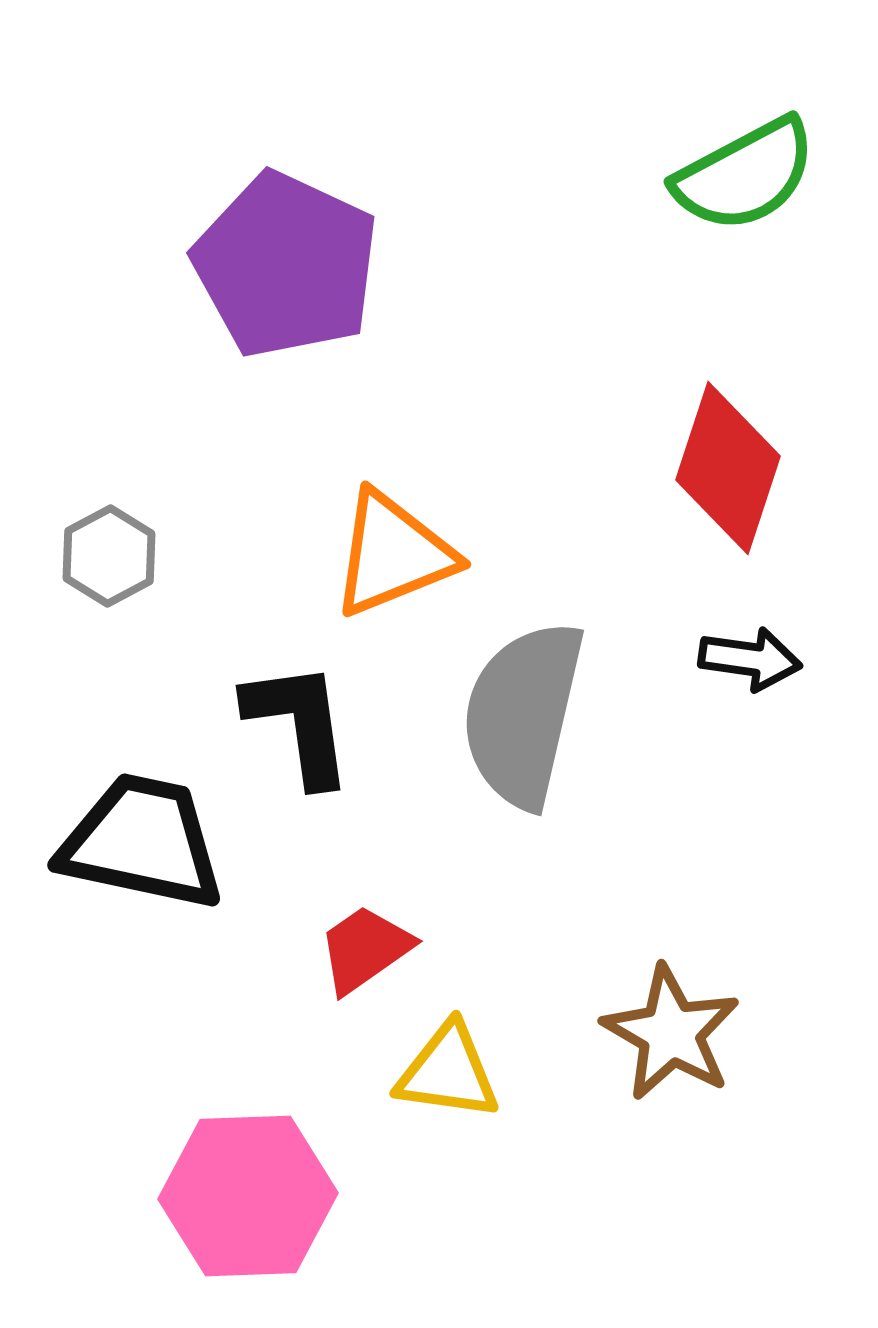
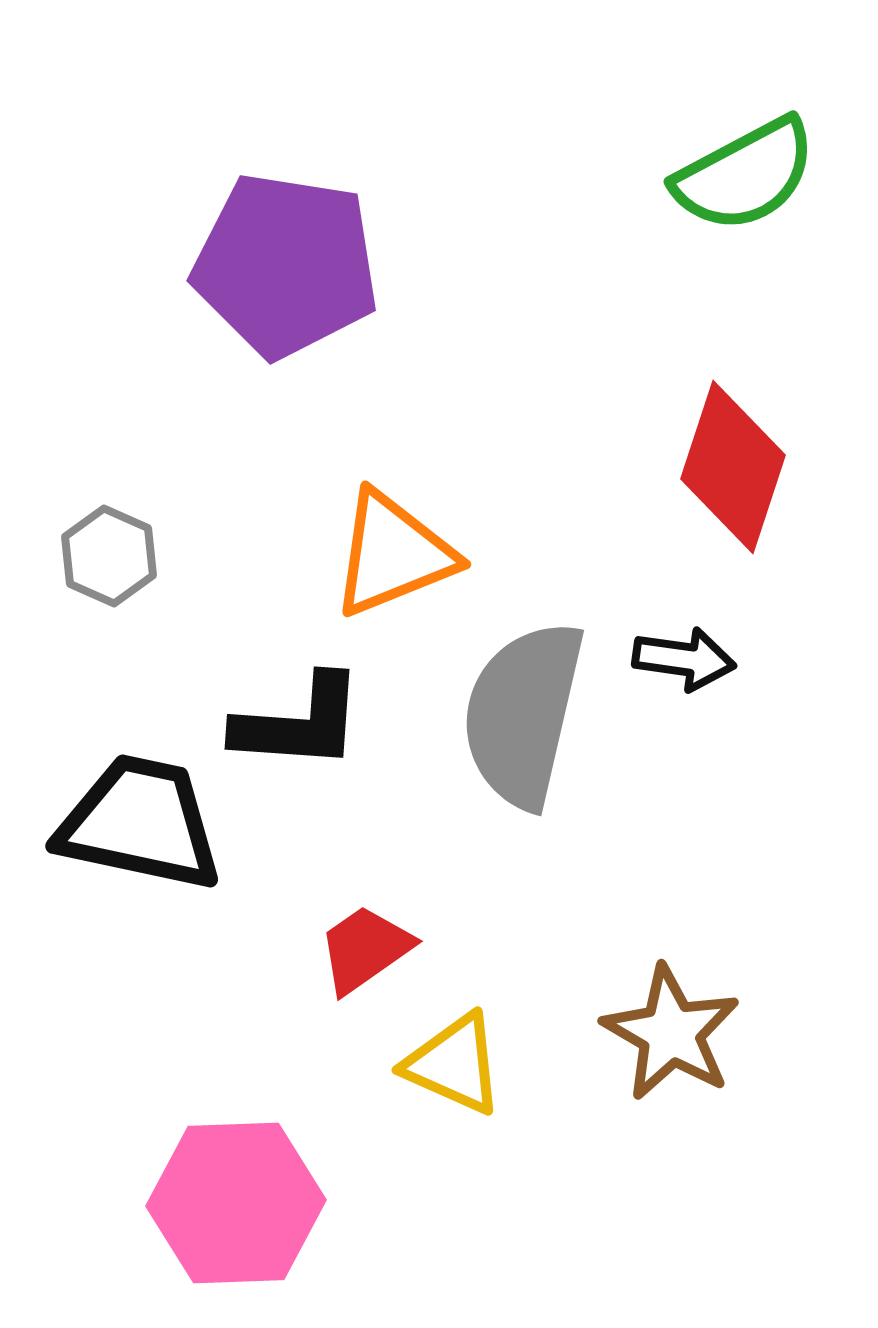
purple pentagon: rotated 16 degrees counterclockwise
red diamond: moved 5 px right, 1 px up
gray hexagon: rotated 8 degrees counterclockwise
black arrow: moved 66 px left
black L-shape: rotated 102 degrees clockwise
black trapezoid: moved 2 px left, 19 px up
yellow triangle: moved 6 px right, 8 px up; rotated 16 degrees clockwise
pink hexagon: moved 12 px left, 7 px down
